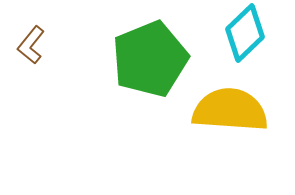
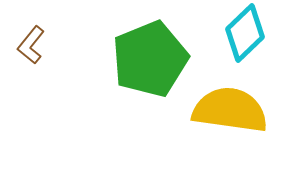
yellow semicircle: rotated 4 degrees clockwise
